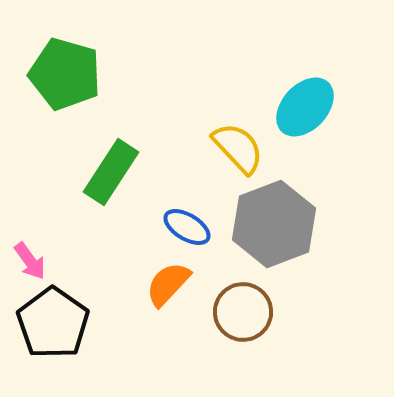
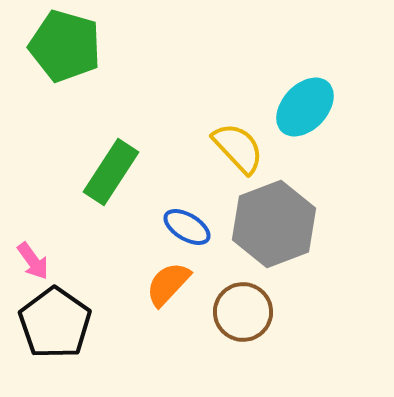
green pentagon: moved 28 px up
pink arrow: moved 3 px right
black pentagon: moved 2 px right
